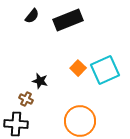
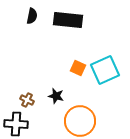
black semicircle: rotated 28 degrees counterclockwise
black rectangle: rotated 28 degrees clockwise
orange square: rotated 21 degrees counterclockwise
black star: moved 16 px right, 15 px down
brown cross: moved 1 px right, 1 px down
